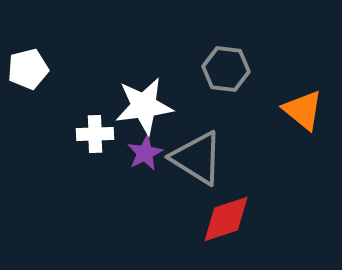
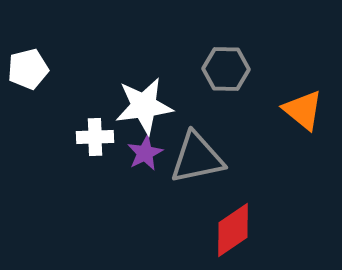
gray hexagon: rotated 6 degrees counterclockwise
white cross: moved 3 px down
gray triangle: rotated 44 degrees counterclockwise
red diamond: moved 7 px right, 11 px down; rotated 16 degrees counterclockwise
